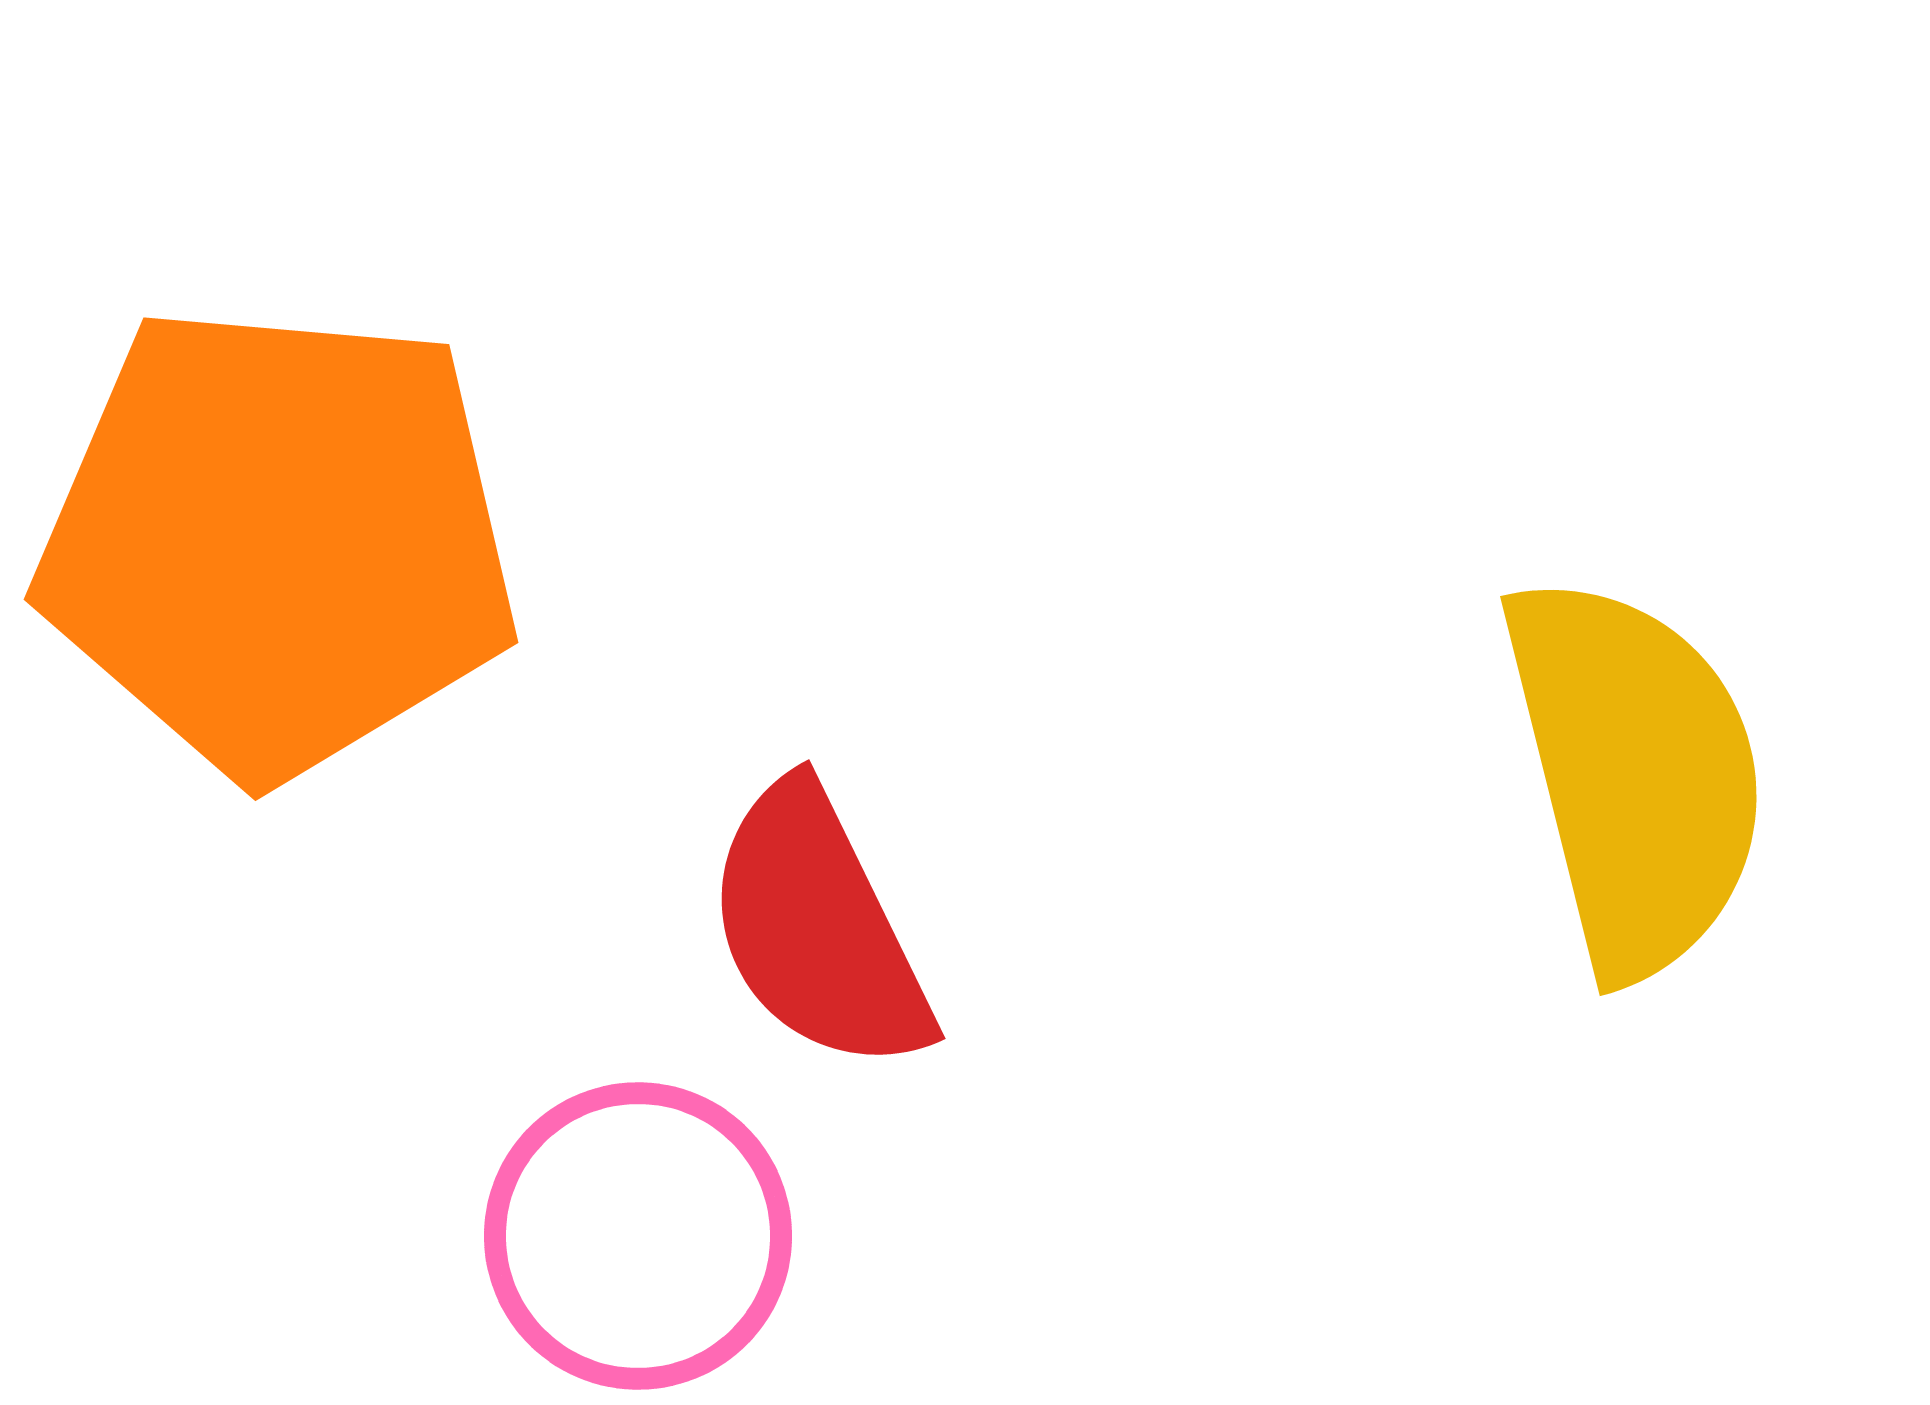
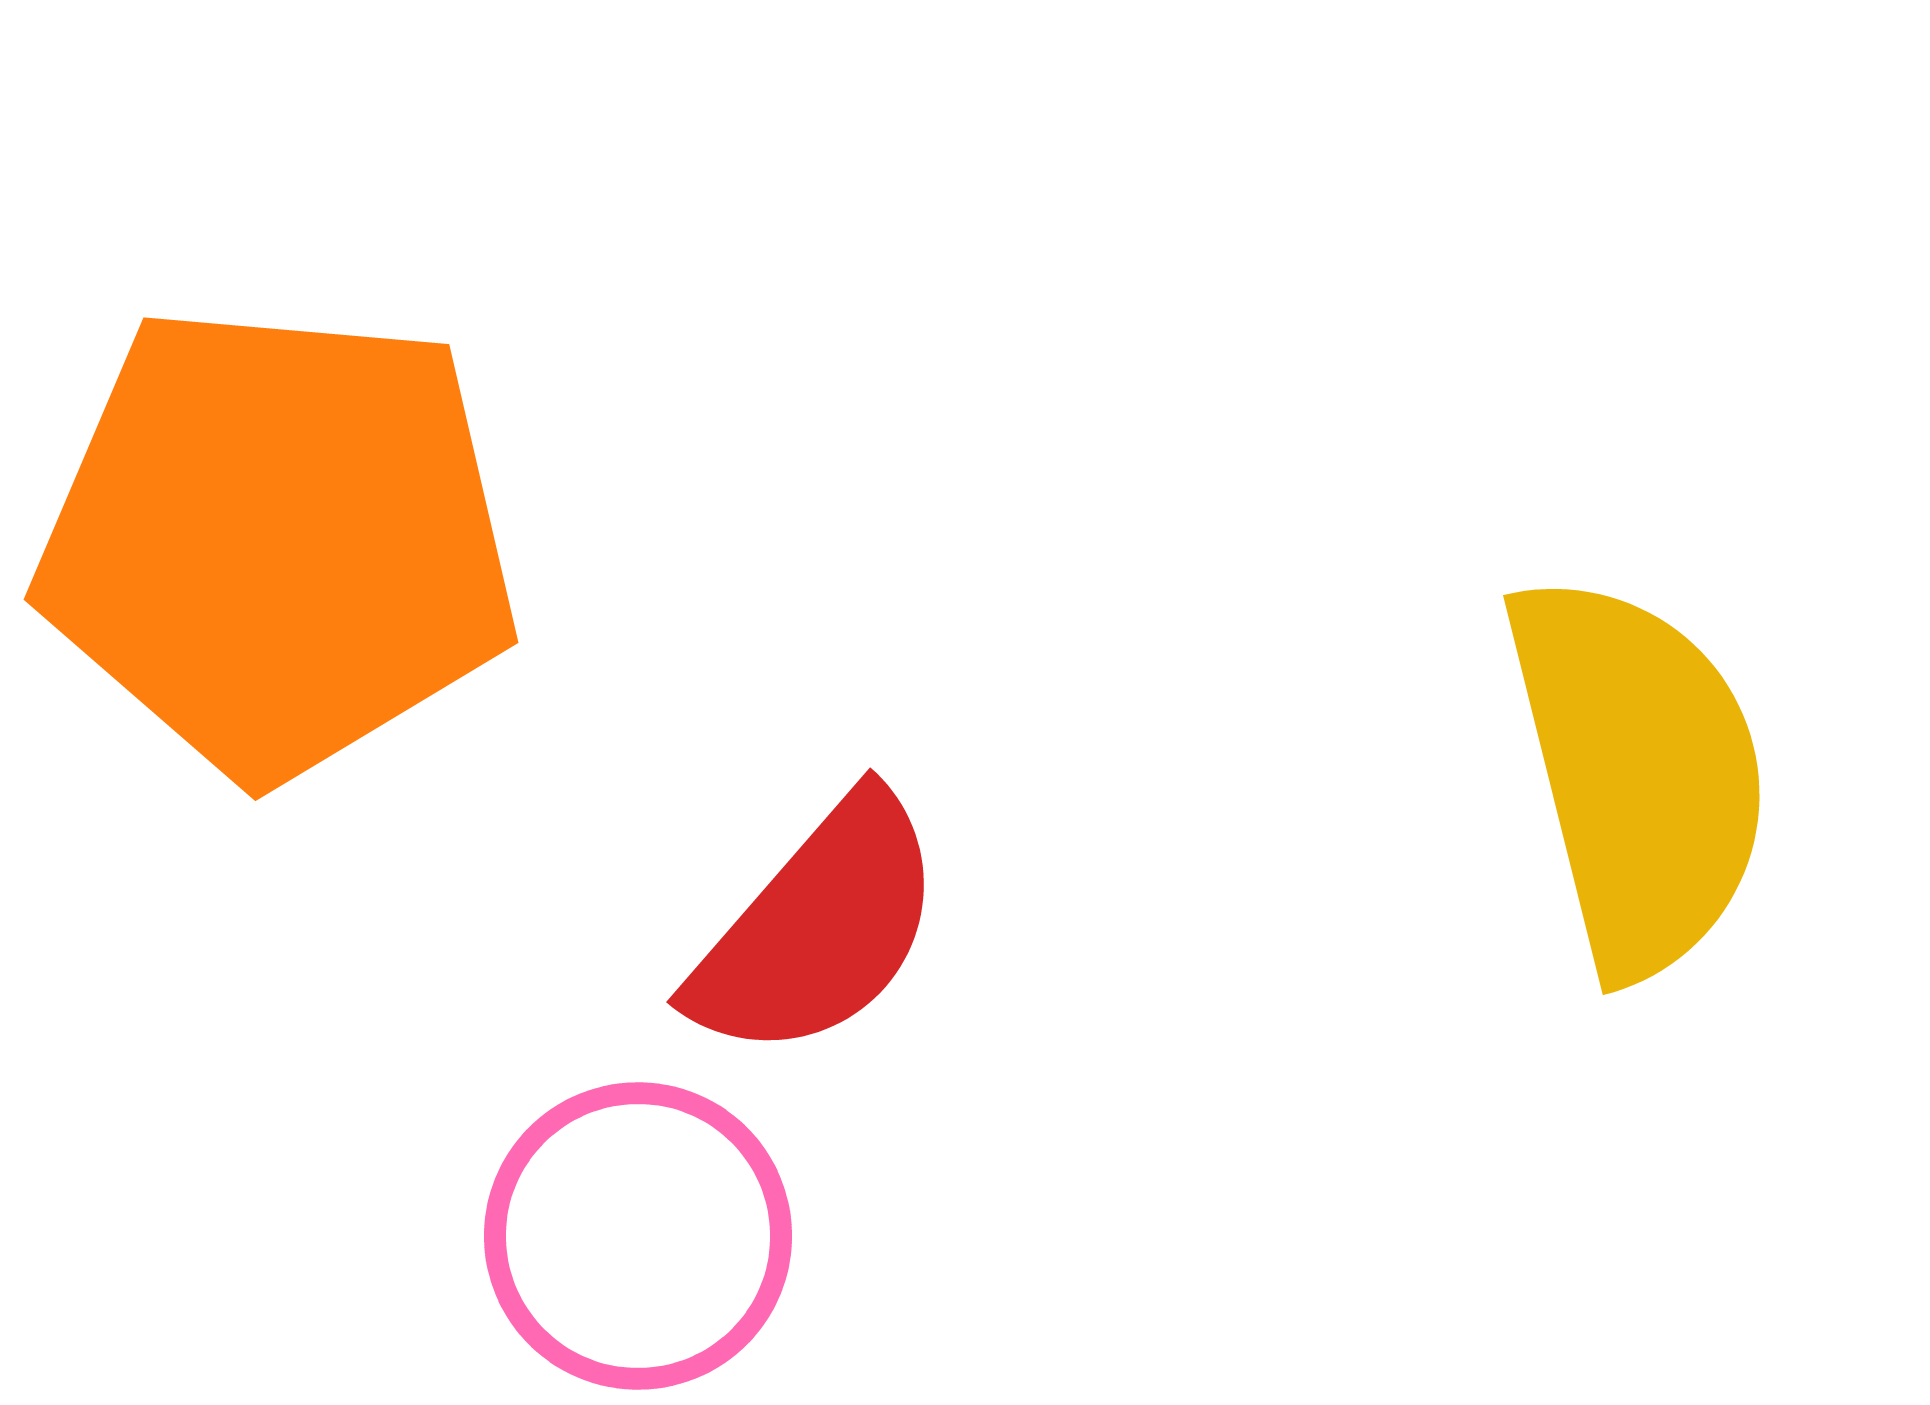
yellow semicircle: moved 3 px right, 1 px up
red semicircle: rotated 113 degrees counterclockwise
